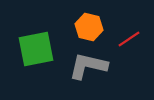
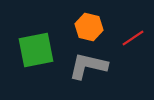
red line: moved 4 px right, 1 px up
green square: moved 1 px down
